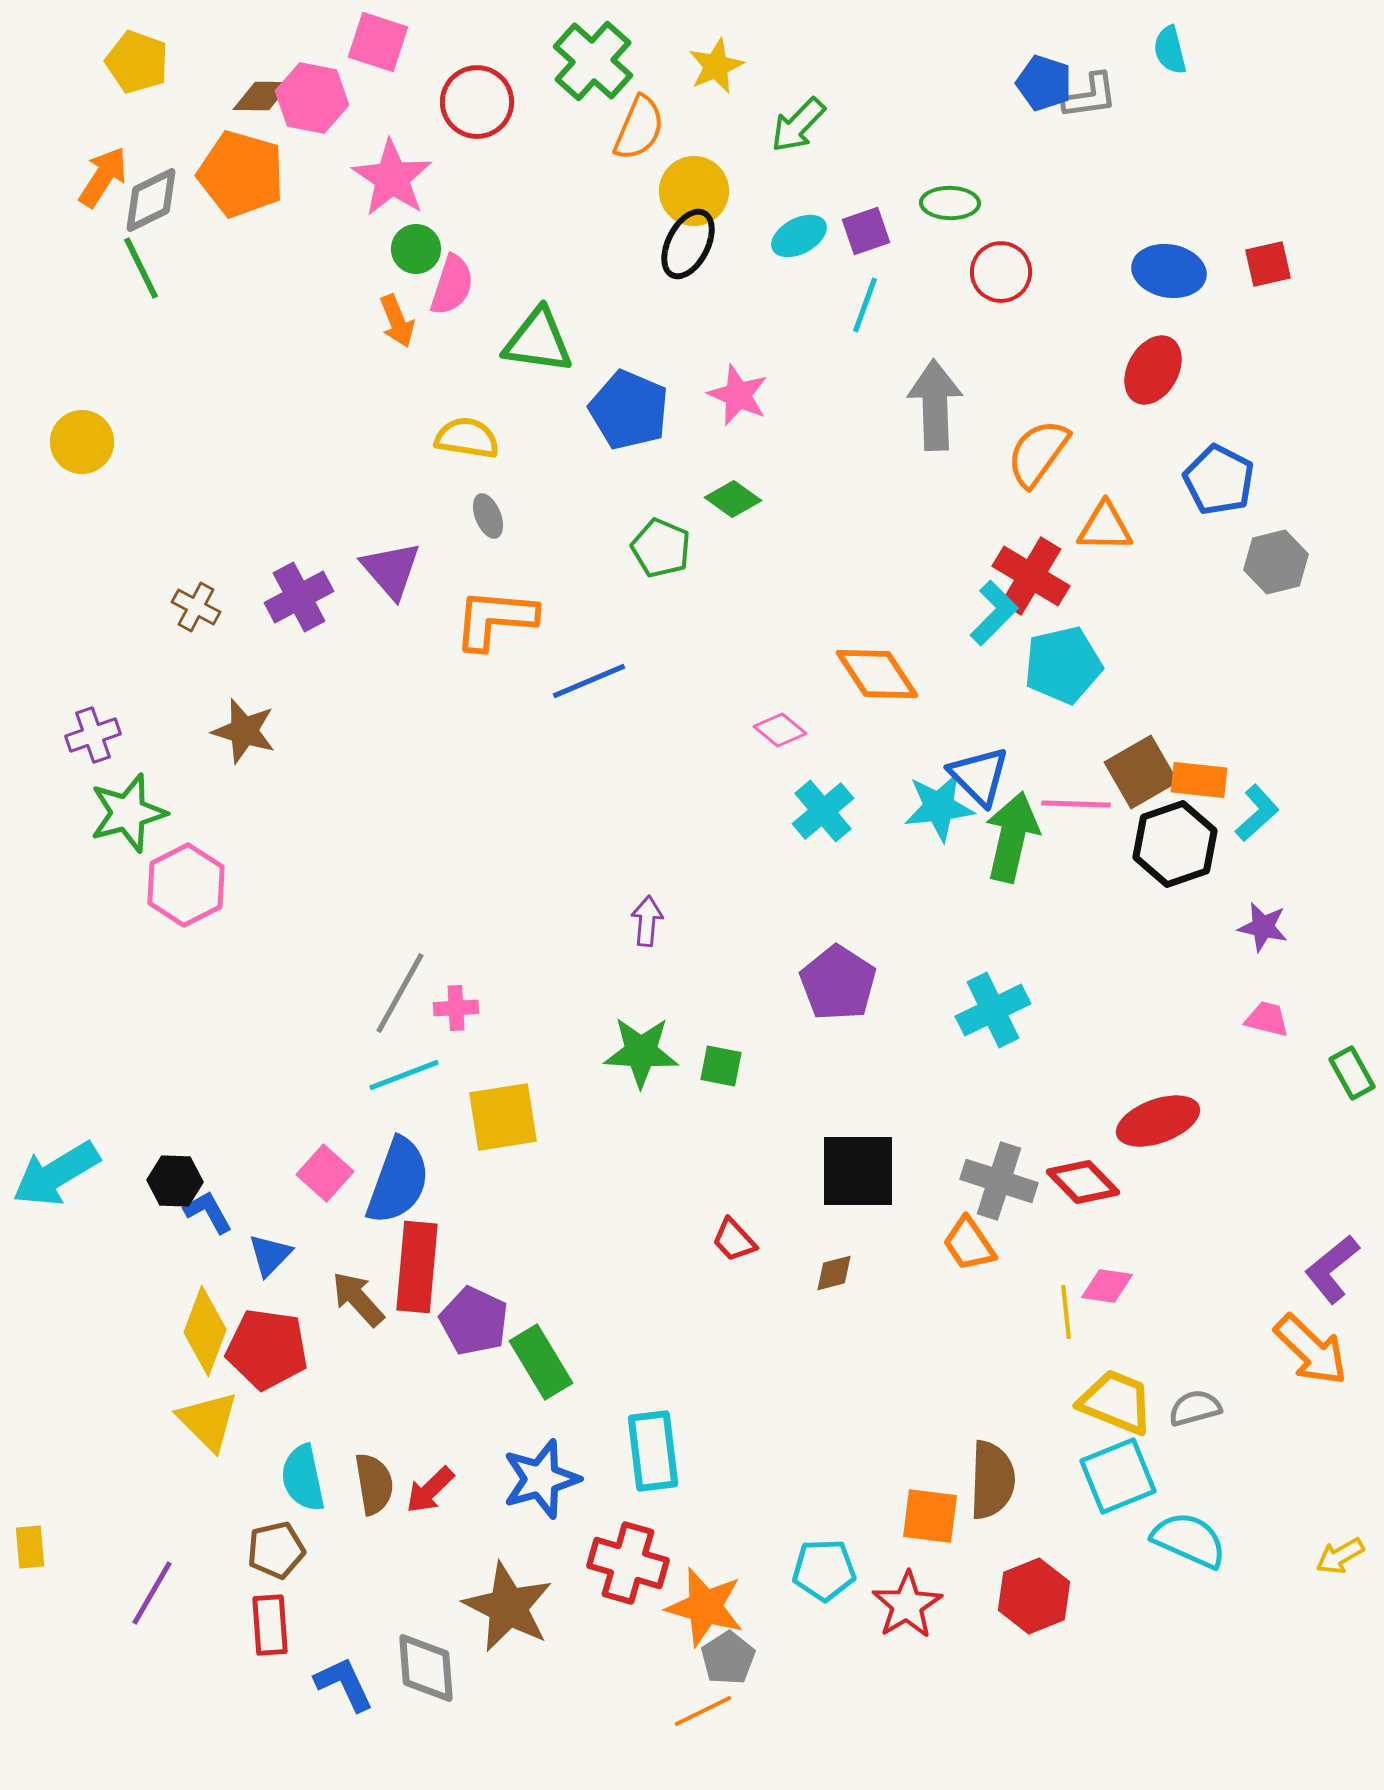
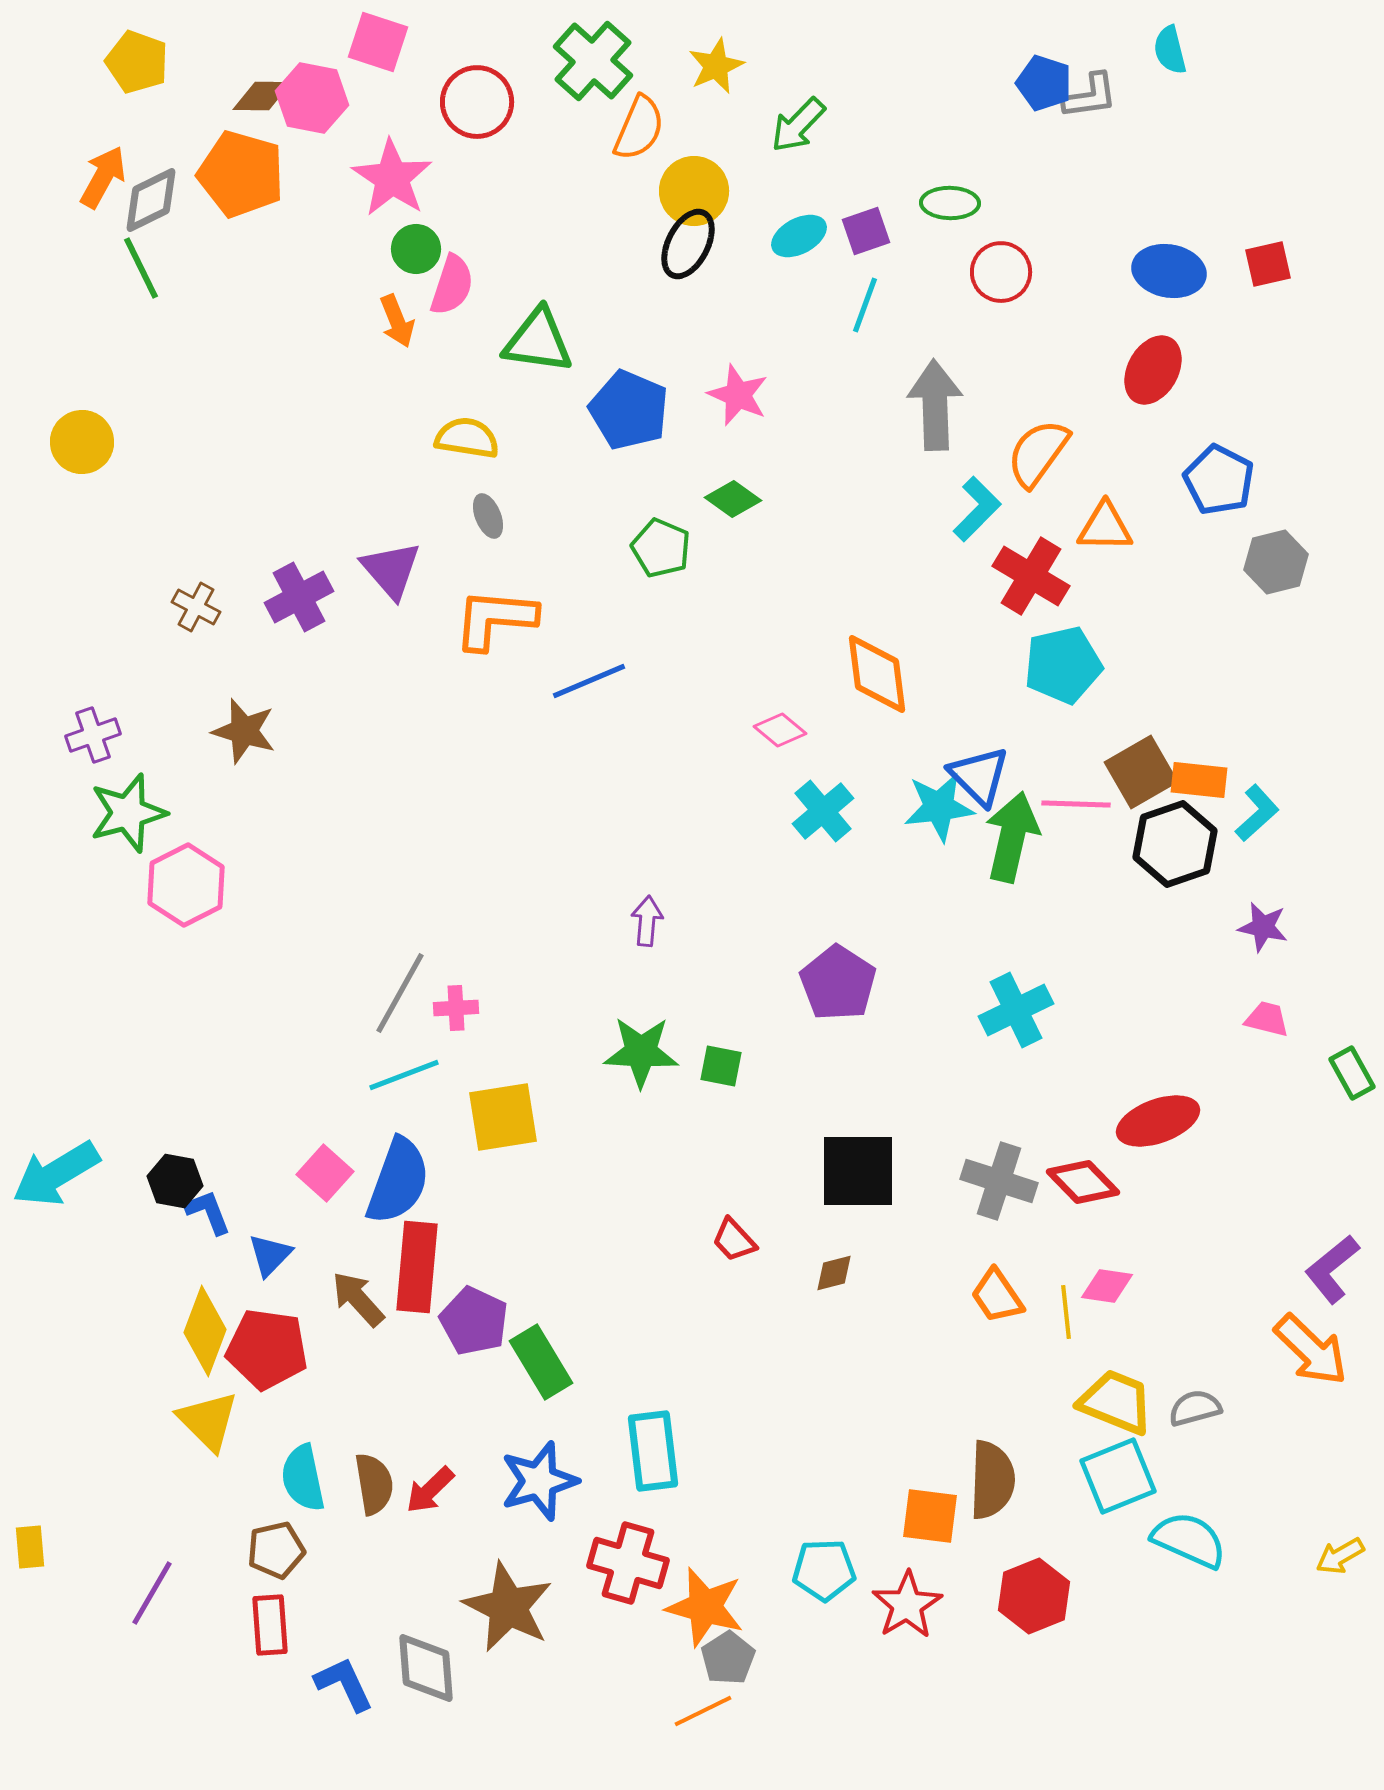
orange arrow at (103, 177): rotated 4 degrees counterclockwise
cyan L-shape at (994, 613): moved 17 px left, 104 px up
orange diamond at (877, 674): rotated 26 degrees clockwise
cyan cross at (993, 1010): moved 23 px right
black hexagon at (175, 1181): rotated 8 degrees clockwise
blue L-shape at (208, 1212): rotated 8 degrees clockwise
orange trapezoid at (969, 1244): moved 28 px right, 52 px down
blue star at (541, 1479): moved 2 px left, 2 px down
